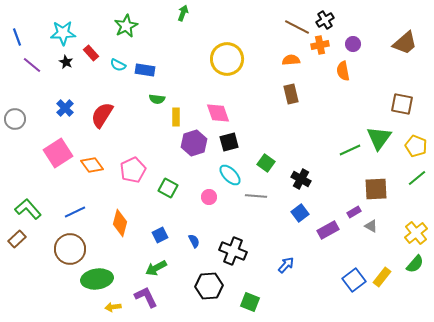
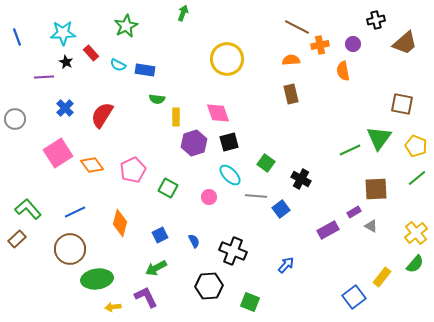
black cross at (325, 20): moved 51 px right; rotated 18 degrees clockwise
purple line at (32, 65): moved 12 px right, 12 px down; rotated 42 degrees counterclockwise
blue square at (300, 213): moved 19 px left, 4 px up
blue square at (354, 280): moved 17 px down
